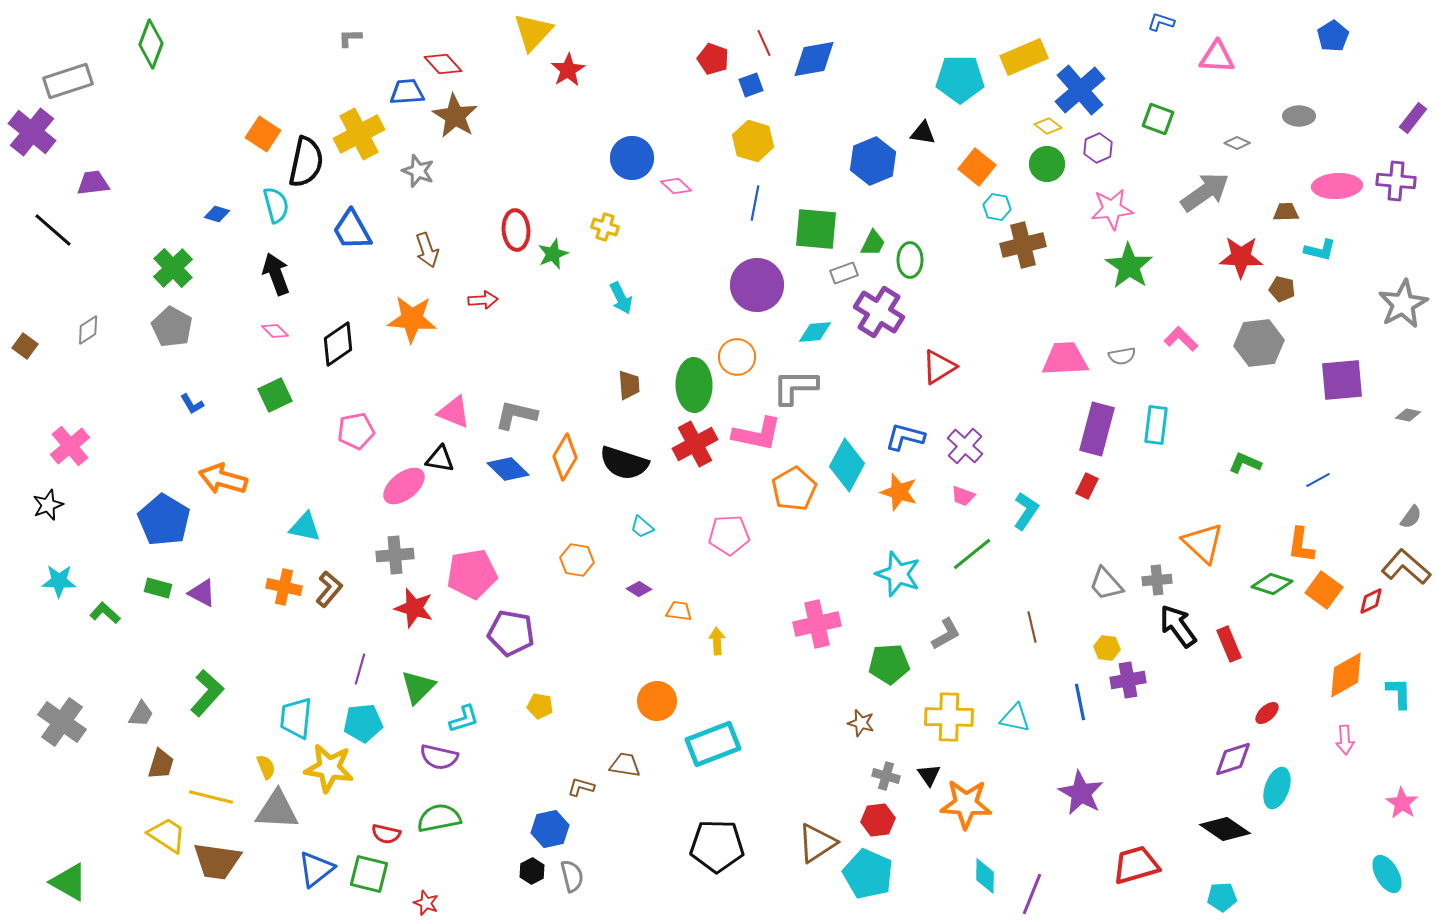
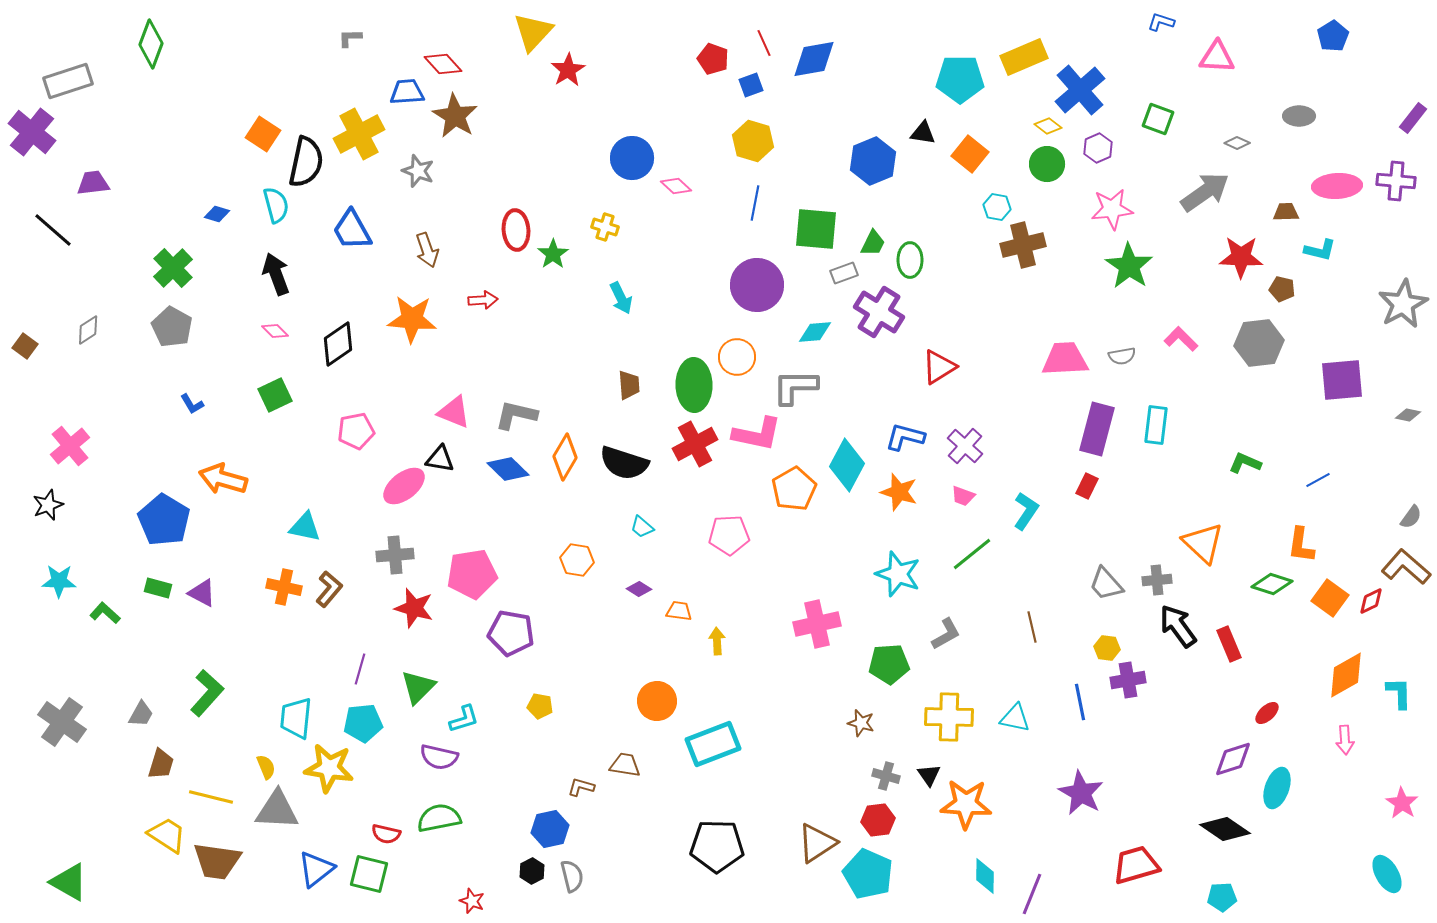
orange square at (977, 167): moved 7 px left, 13 px up
green star at (553, 254): rotated 12 degrees counterclockwise
orange square at (1324, 590): moved 6 px right, 8 px down
red star at (426, 903): moved 46 px right, 2 px up
